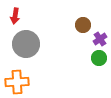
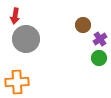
gray circle: moved 5 px up
